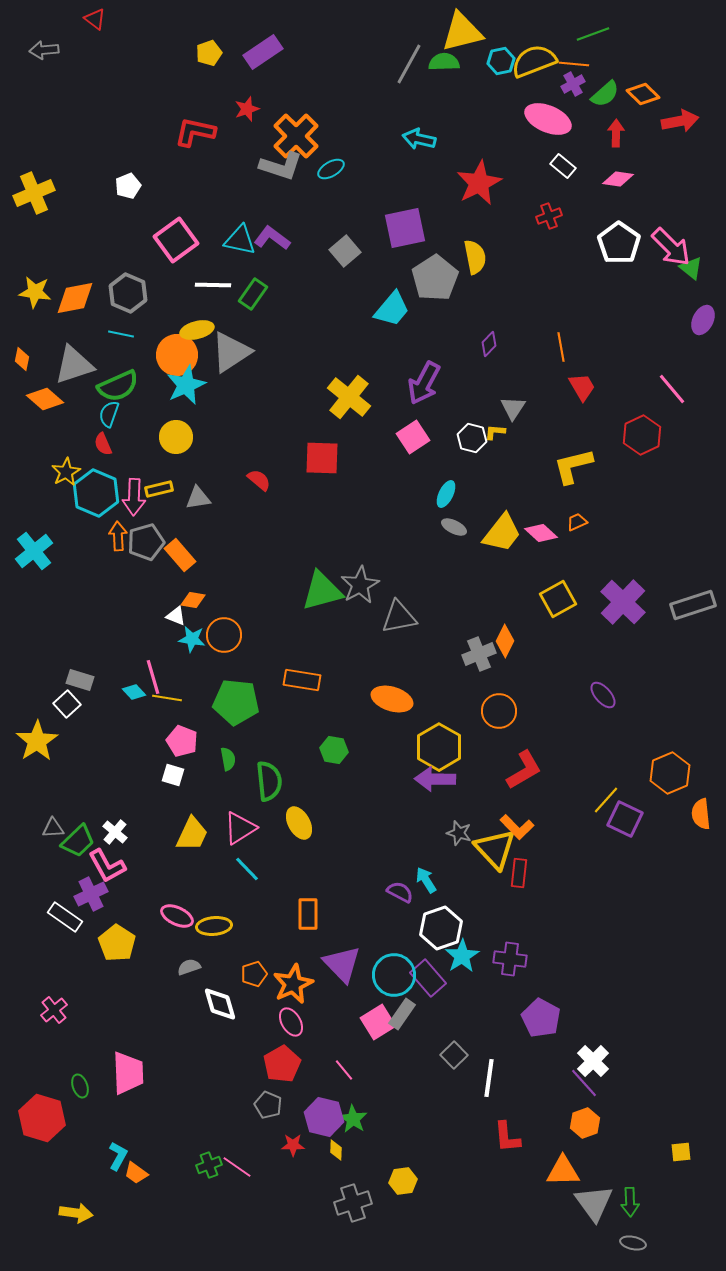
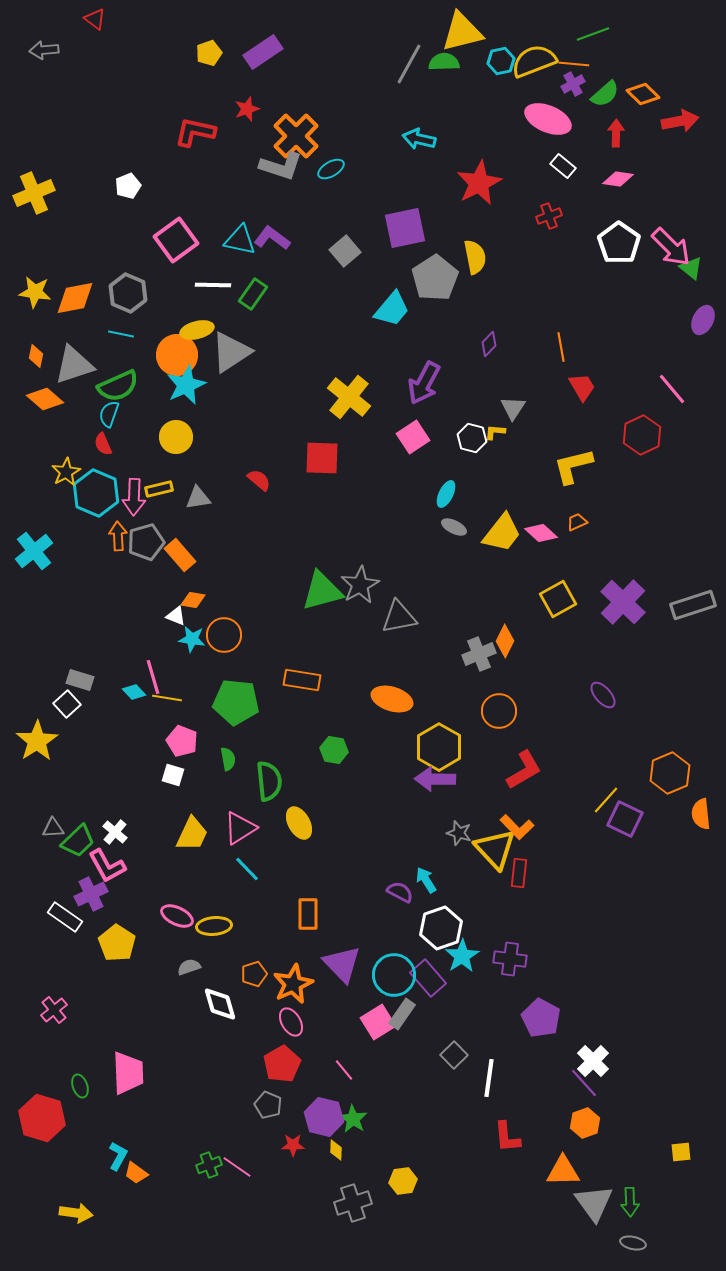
orange diamond at (22, 359): moved 14 px right, 3 px up
